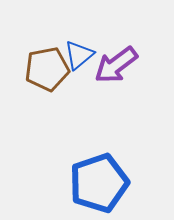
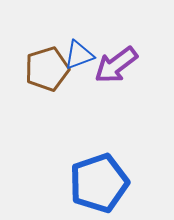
blue triangle: rotated 20 degrees clockwise
brown pentagon: rotated 6 degrees counterclockwise
